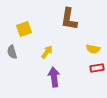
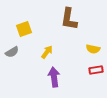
gray semicircle: rotated 104 degrees counterclockwise
red rectangle: moved 1 px left, 2 px down
